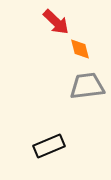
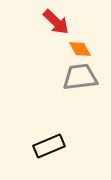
orange diamond: rotated 15 degrees counterclockwise
gray trapezoid: moved 7 px left, 9 px up
